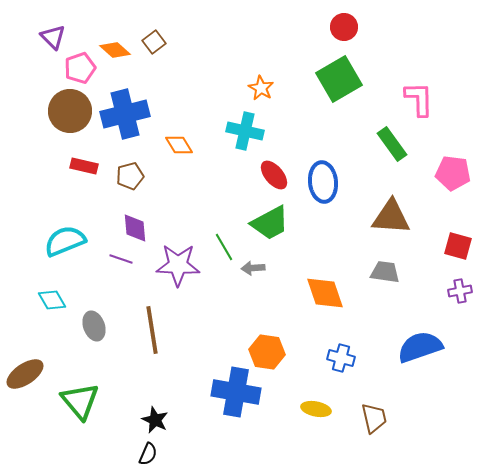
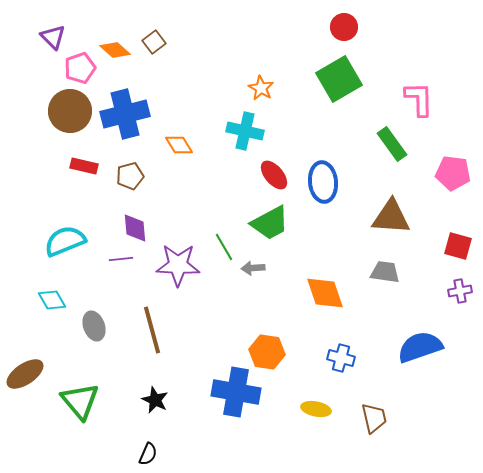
purple line at (121, 259): rotated 25 degrees counterclockwise
brown line at (152, 330): rotated 6 degrees counterclockwise
black star at (155, 420): moved 20 px up
